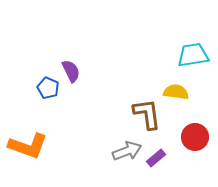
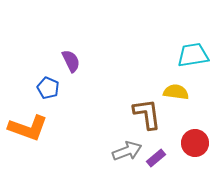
purple semicircle: moved 10 px up
red circle: moved 6 px down
orange L-shape: moved 18 px up
